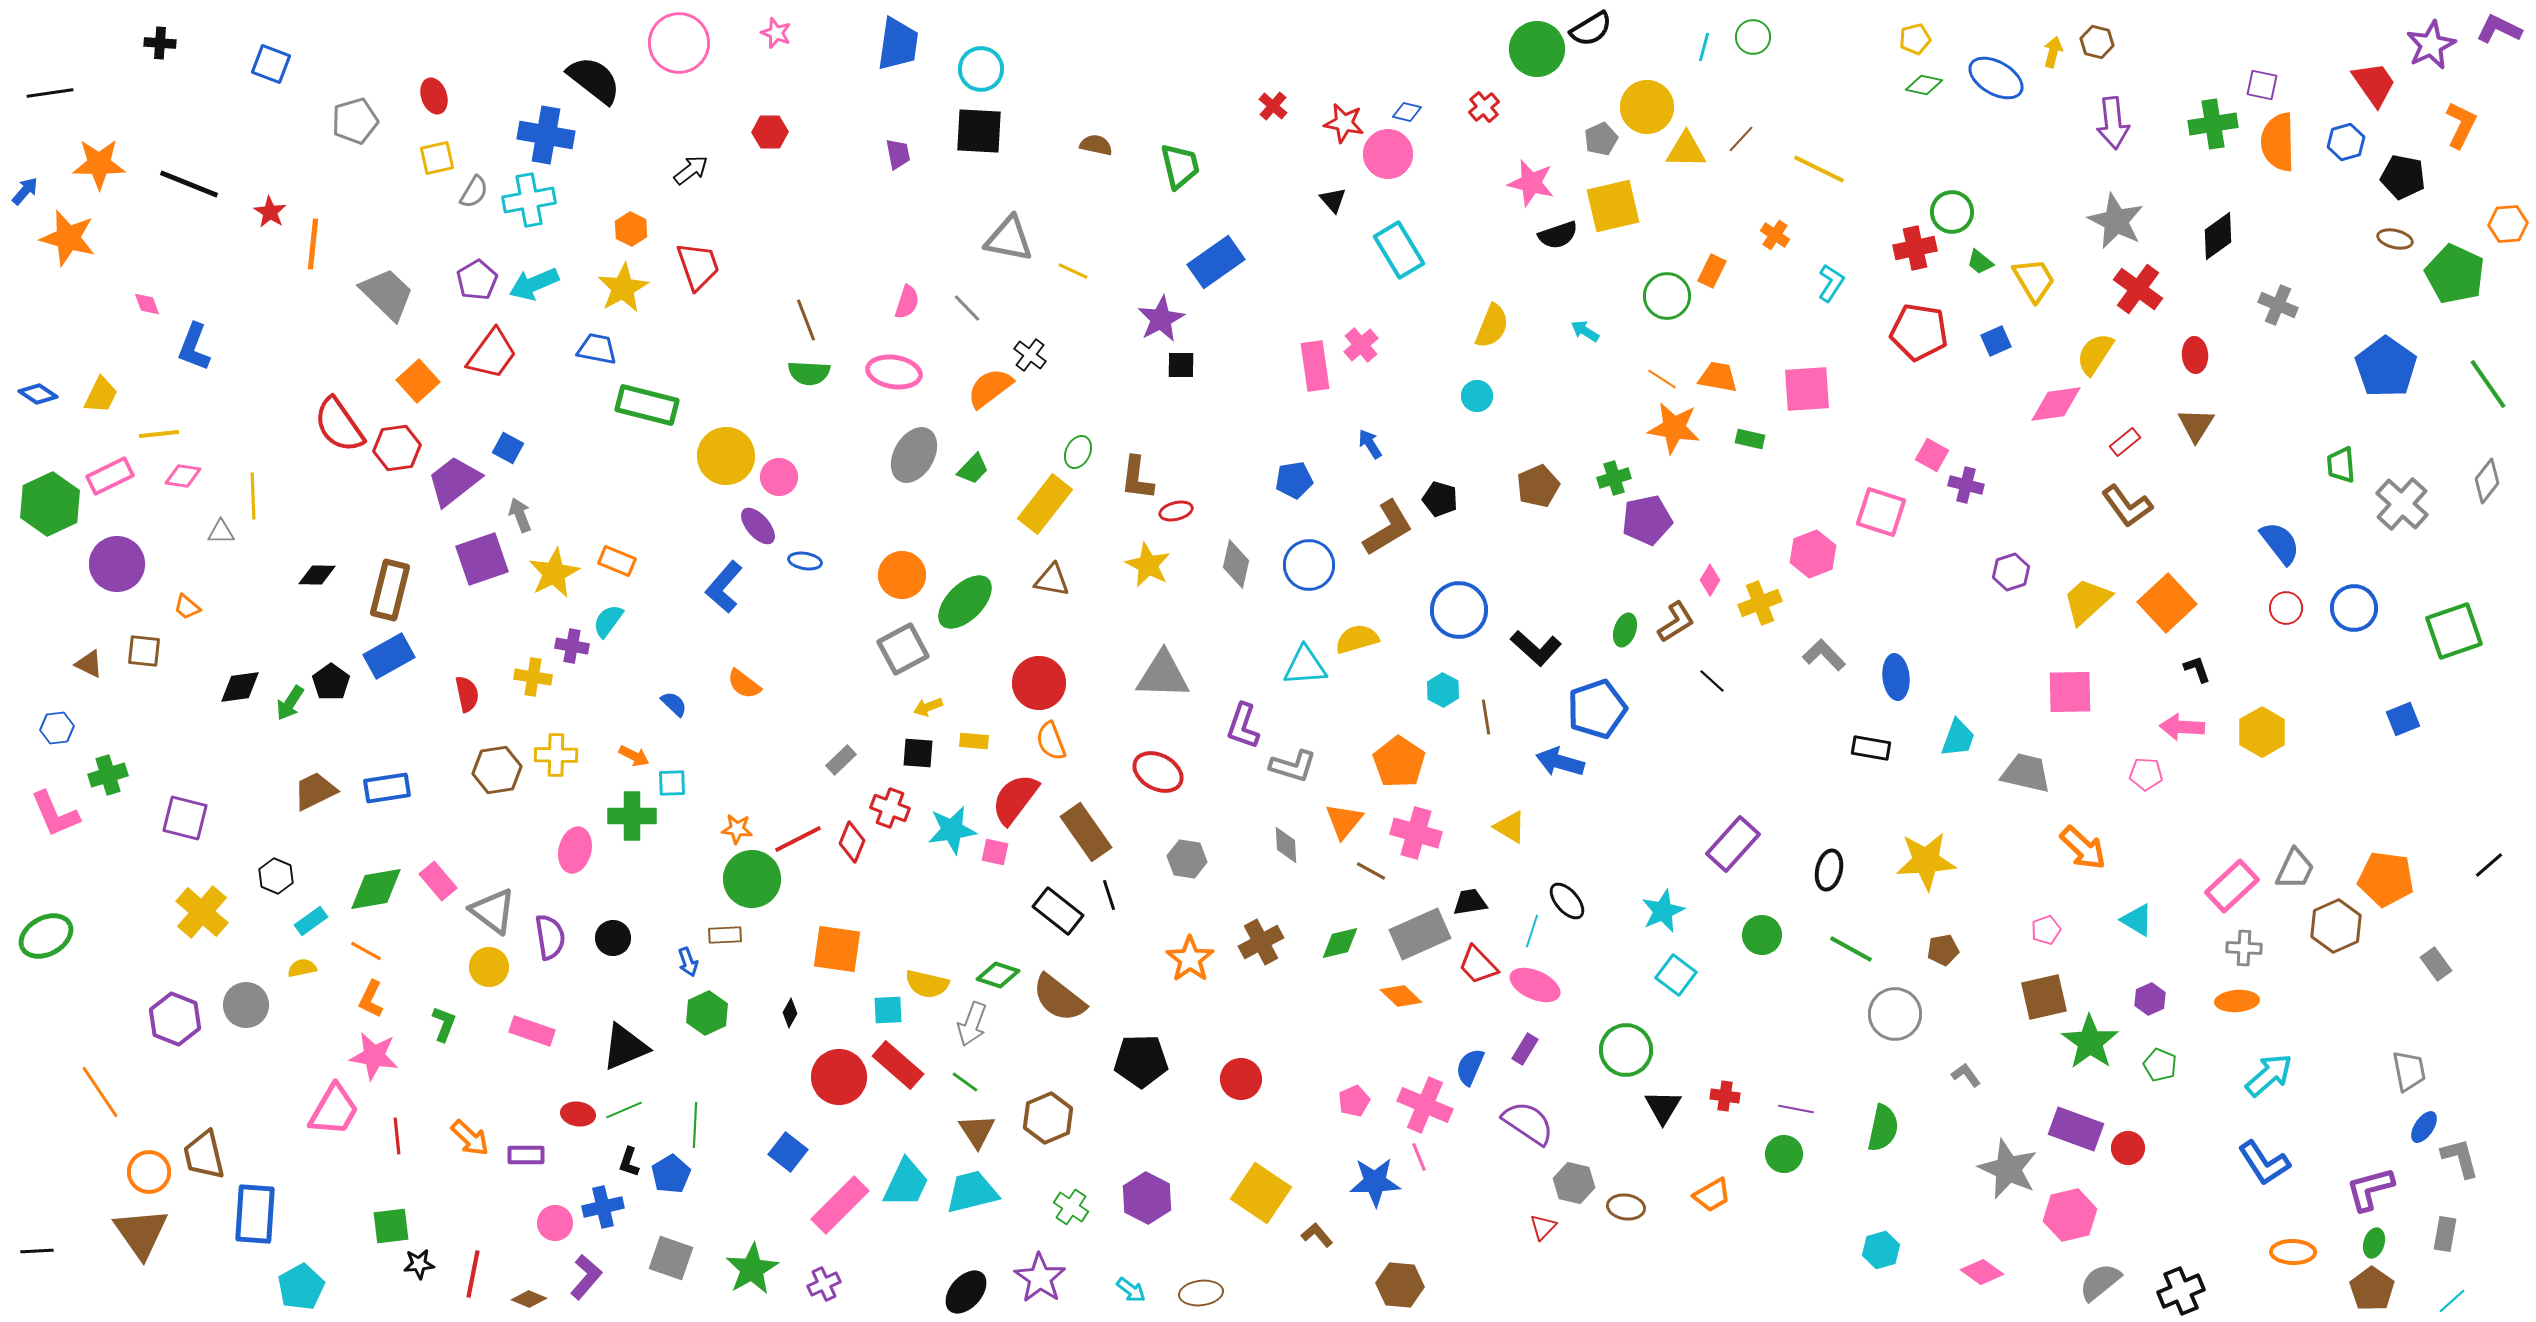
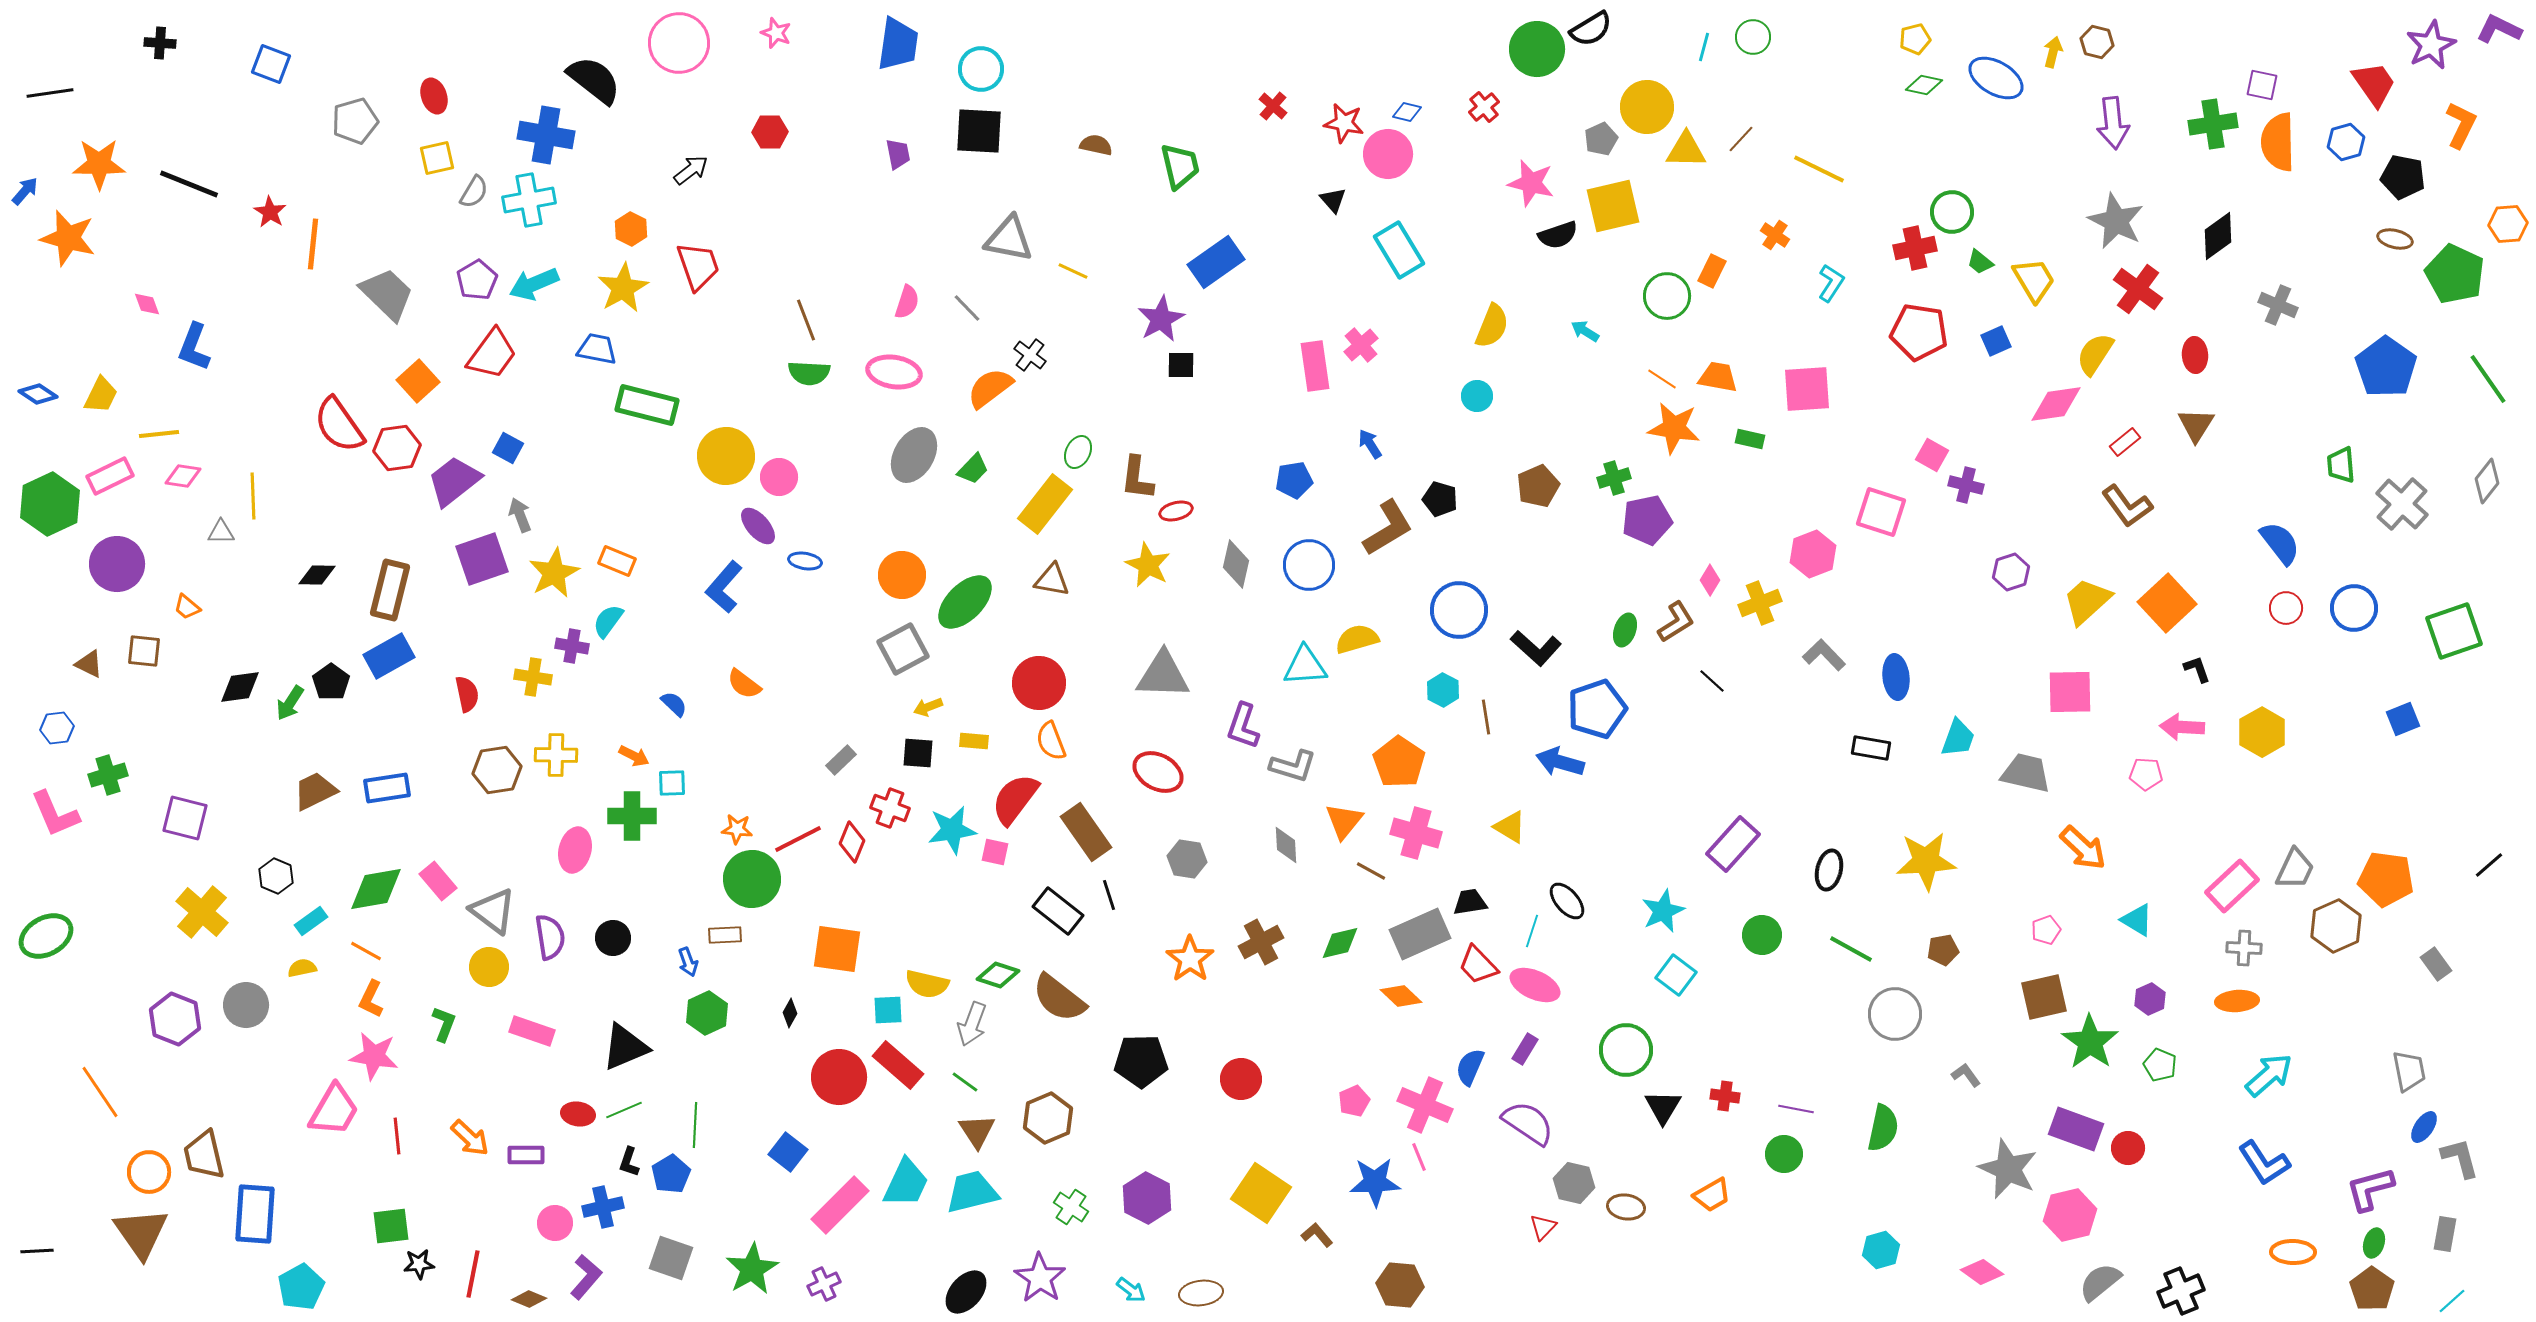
green line at (2488, 384): moved 5 px up
